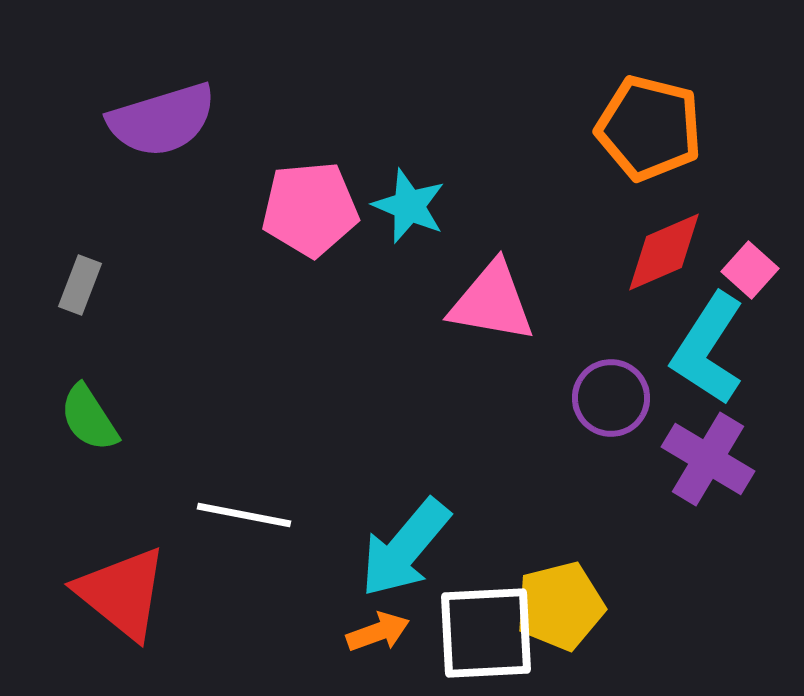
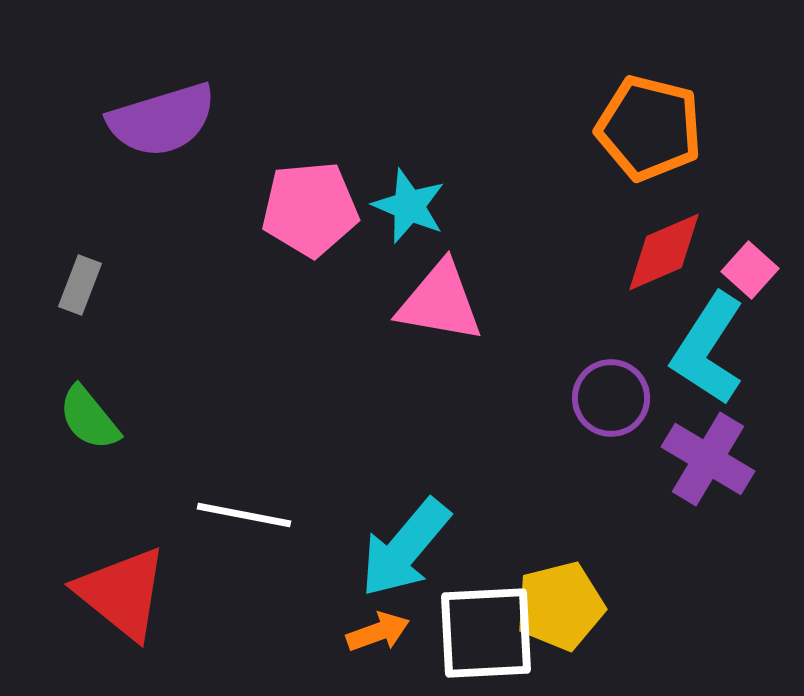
pink triangle: moved 52 px left
green semicircle: rotated 6 degrees counterclockwise
